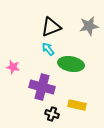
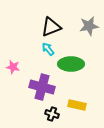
green ellipse: rotated 10 degrees counterclockwise
